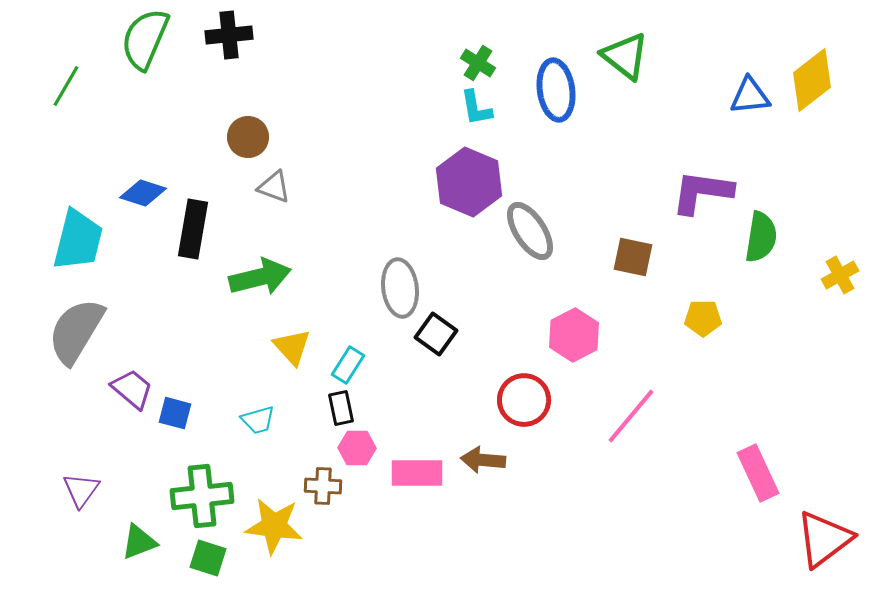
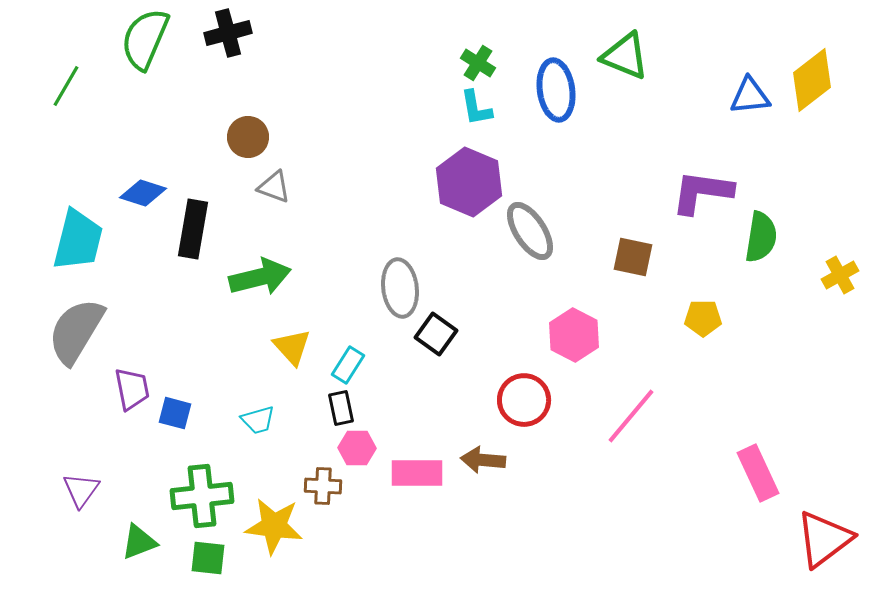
black cross at (229, 35): moved 1 px left, 2 px up; rotated 9 degrees counterclockwise
green triangle at (625, 56): rotated 16 degrees counterclockwise
pink hexagon at (574, 335): rotated 6 degrees counterclockwise
purple trapezoid at (132, 389): rotated 39 degrees clockwise
green square at (208, 558): rotated 12 degrees counterclockwise
